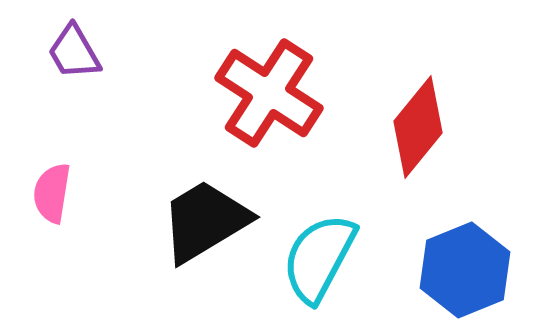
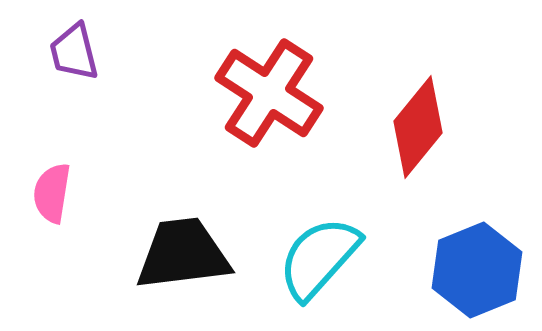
purple trapezoid: rotated 16 degrees clockwise
black trapezoid: moved 22 px left, 33 px down; rotated 24 degrees clockwise
cyan semicircle: rotated 14 degrees clockwise
blue hexagon: moved 12 px right
